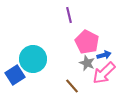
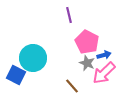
cyan circle: moved 1 px up
blue square: moved 1 px right; rotated 30 degrees counterclockwise
